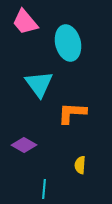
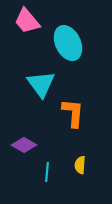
pink trapezoid: moved 2 px right, 1 px up
cyan ellipse: rotated 12 degrees counterclockwise
cyan triangle: moved 2 px right
orange L-shape: moved 1 px right; rotated 92 degrees clockwise
cyan line: moved 3 px right, 17 px up
